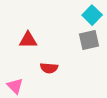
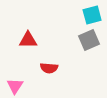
cyan square: rotated 30 degrees clockwise
gray square: rotated 10 degrees counterclockwise
pink triangle: rotated 18 degrees clockwise
